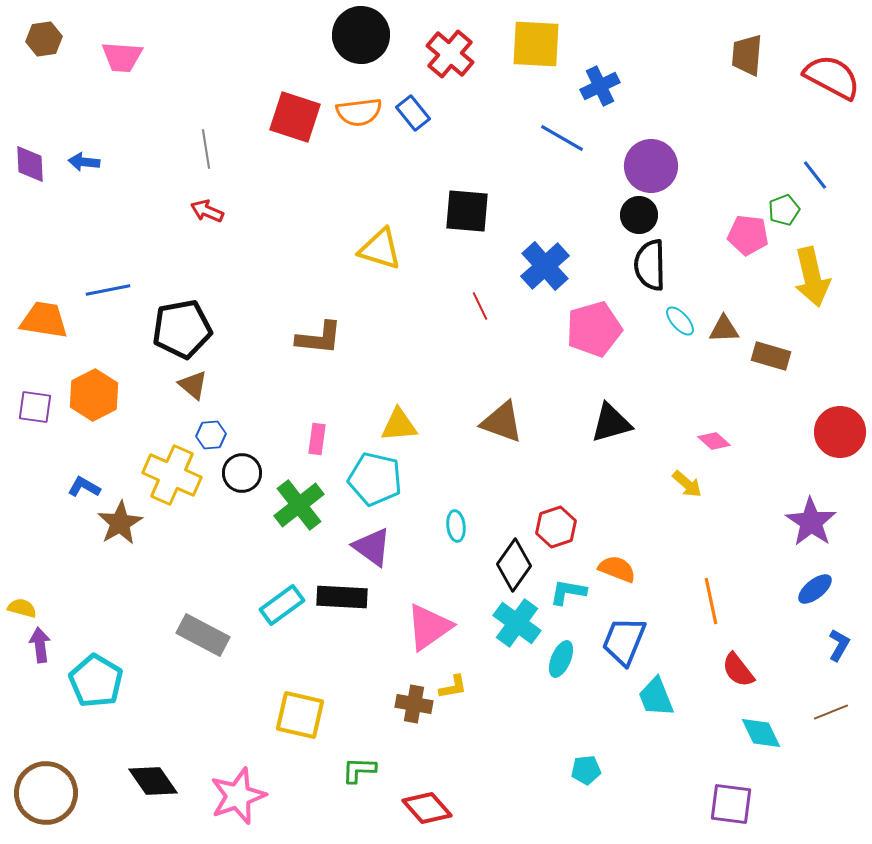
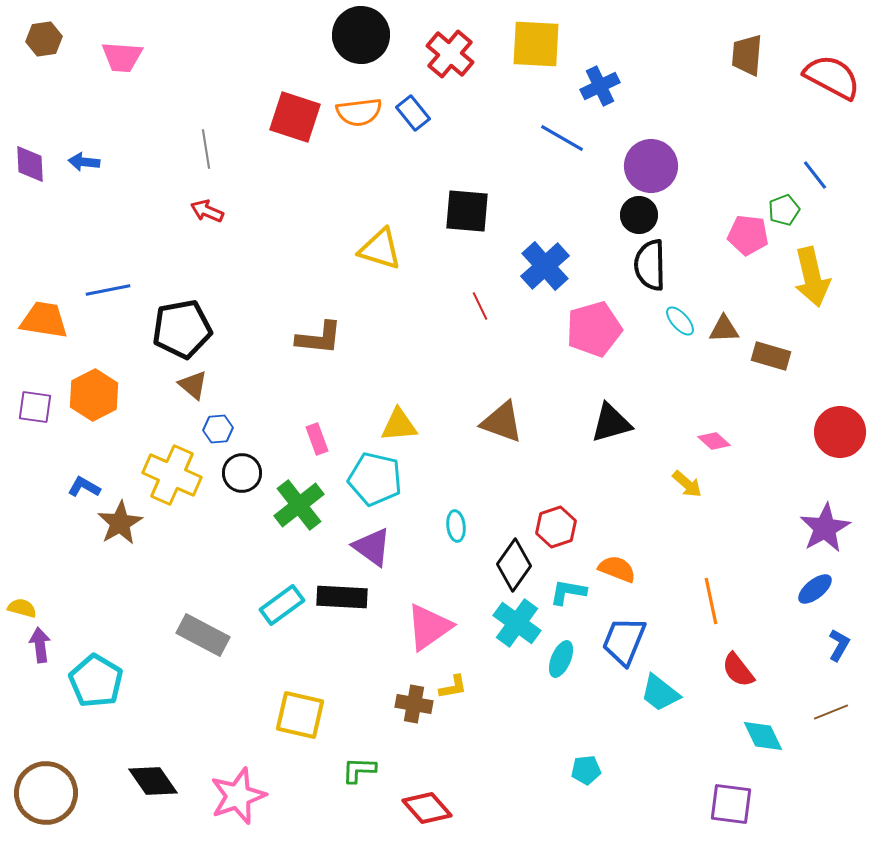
blue hexagon at (211, 435): moved 7 px right, 6 px up
pink rectangle at (317, 439): rotated 28 degrees counterclockwise
purple star at (811, 522): moved 14 px right, 6 px down; rotated 9 degrees clockwise
cyan trapezoid at (656, 697): moved 4 px right, 4 px up; rotated 30 degrees counterclockwise
cyan diamond at (761, 733): moved 2 px right, 3 px down
